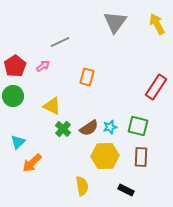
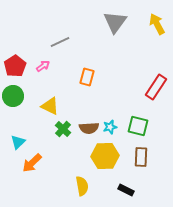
yellow triangle: moved 2 px left
brown semicircle: rotated 30 degrees clockwise
